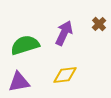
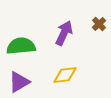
green semicircle: moved 4 px left, 1 px down; rotated 12 degrees clockwise
purple triangle: rotated 20 degrees counterclockwise
